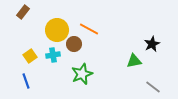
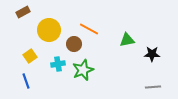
brown rectangle: rotated 24 degrees clockwise
yellow circle: moved 8 px left
black star: moved 10 px down; rotated 28 degrees clockwise
cyan cross: moved 5 px right, 9 px down
green triangle: moved 7 px left, 21 px up
green star: moved 1 px right, 4 px up
gray line: rotated 42 degrees counterclockwise
